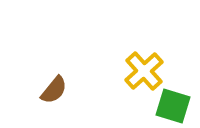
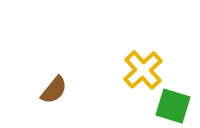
yellow cross: moved 1 px left, 1 px up
